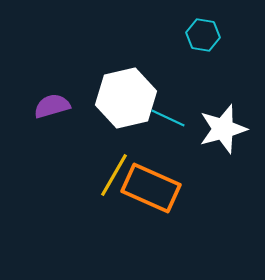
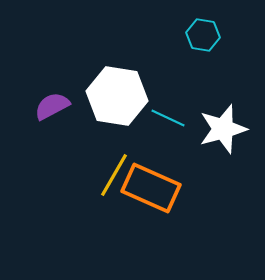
white hexagon: moved 9 px left, 2 px up; rotated 22 degrees clockwise
purple semicircle: rotated 12 degrees counterclockwise
